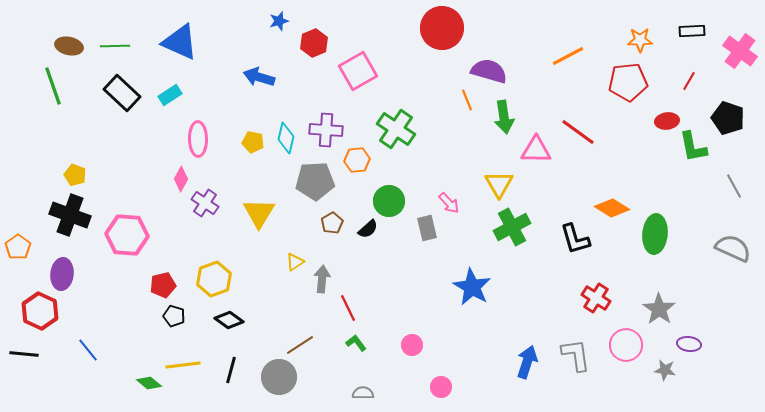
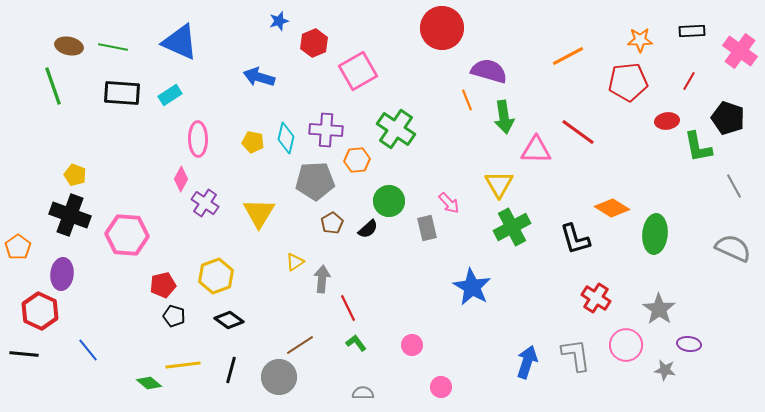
green line at (115, 46): moved 2 px left, 1 px down; rotated 12 degrees clockwise
black rectangle at (122, 93): rotated 39 degrees counterclockwise
green L-shape at (693, 147): moved 5 px right
yellow hexagon at (214, 279): moved 2 px right, 3 px up
